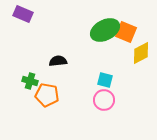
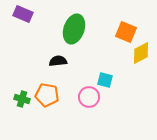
green ellipse: moved 31 px left, 1 px up; rotated 44 degrees counterclockwise
green cross: moved 8 px left, 18 px down
pink circle: moved 15 px left, 3 px up
